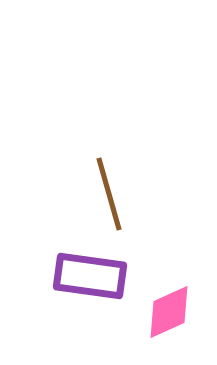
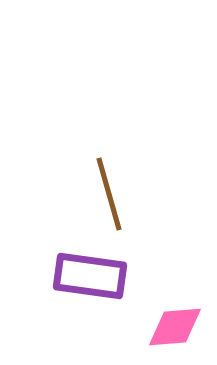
pink diamond: moved 6 px right, 15 px down; rotated 20 degrees clockwise
